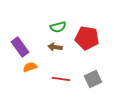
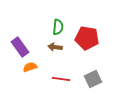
green semicircle: rotated 70 degrees counterclockwise
